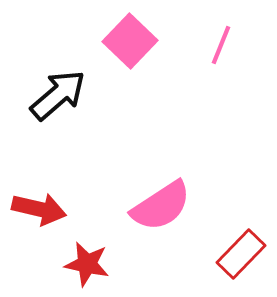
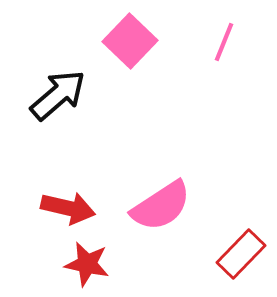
pink line: moved 3 px right, 3 px up
red arrow: moved 29 px right, 1 px up
